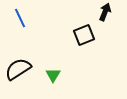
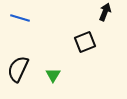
blue line: rotated 48 degrees counterclockwise
black square: moved 1 px right, 7 px down
black semicircle: rotated 32 degrees counterclockwise
